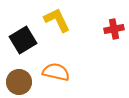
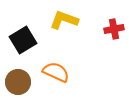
yellow L-shape: moved 7 px right; rotated 44 degrees counterclockwise
orange semicircle: rotated 12 degrees clockwise
brown circle: moved 1 px left
